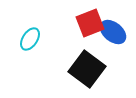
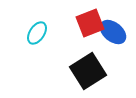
cyan ellipse: moved 7 px right, 6 px up
black square: moved 1 px right, 2 px down; rotated 21 degrees clockwise
